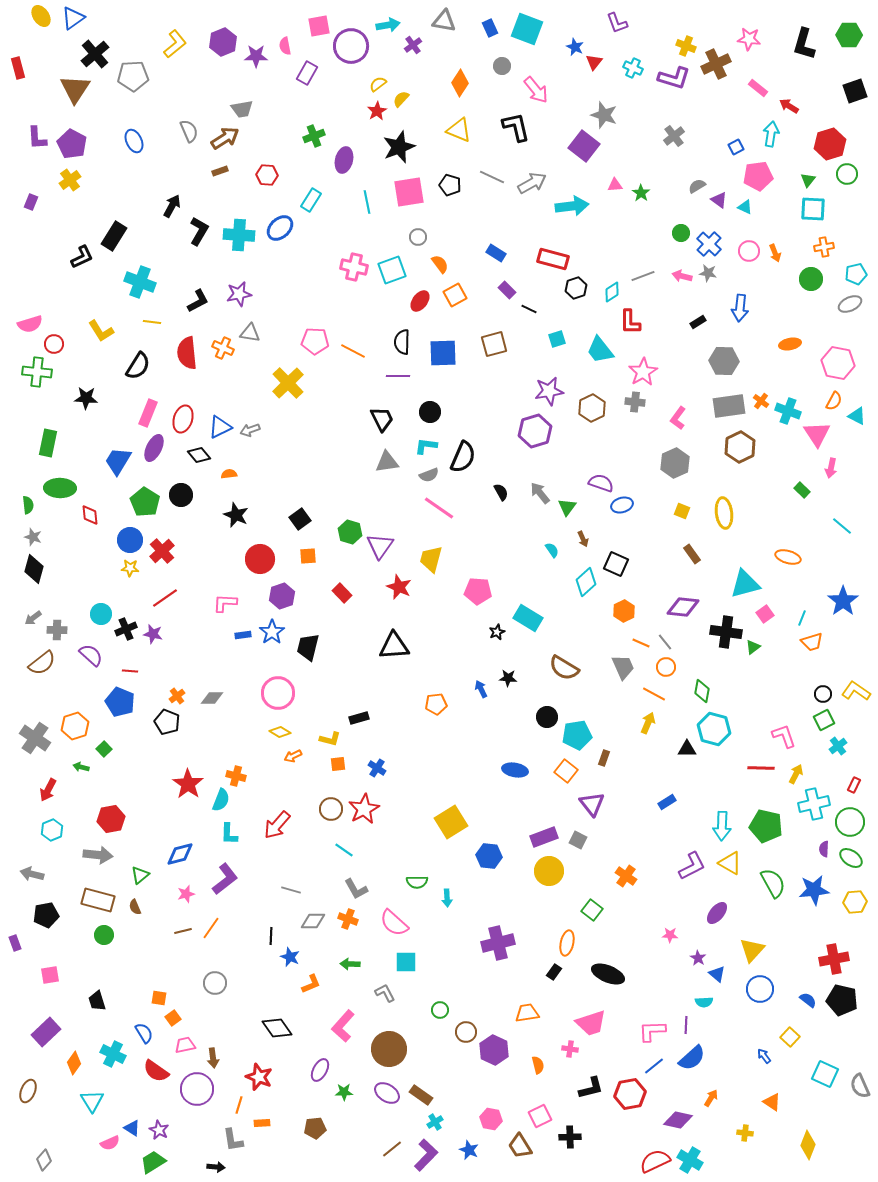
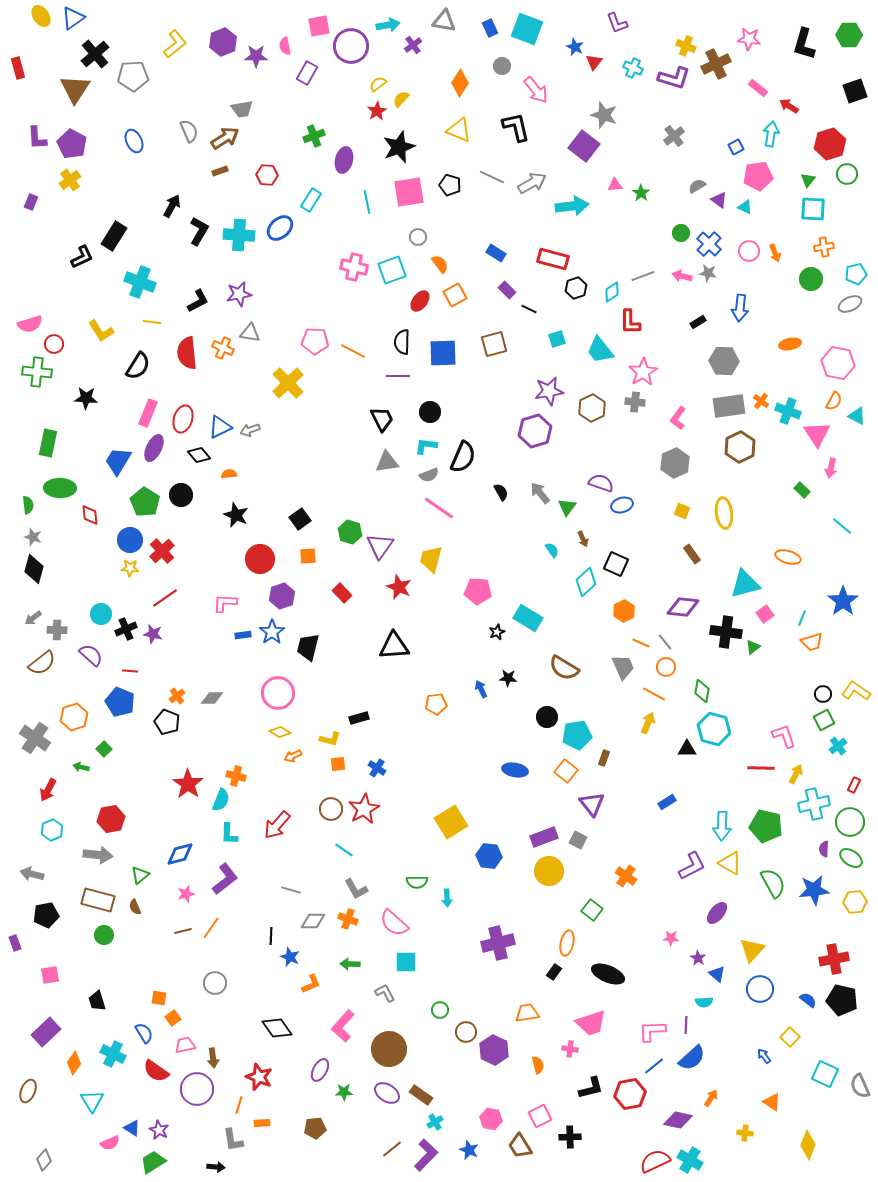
orange hexagon at (75, 726): moved 1 px left, 9 px up
pink star at (670, 935): moved 1 px right, 3 px down
